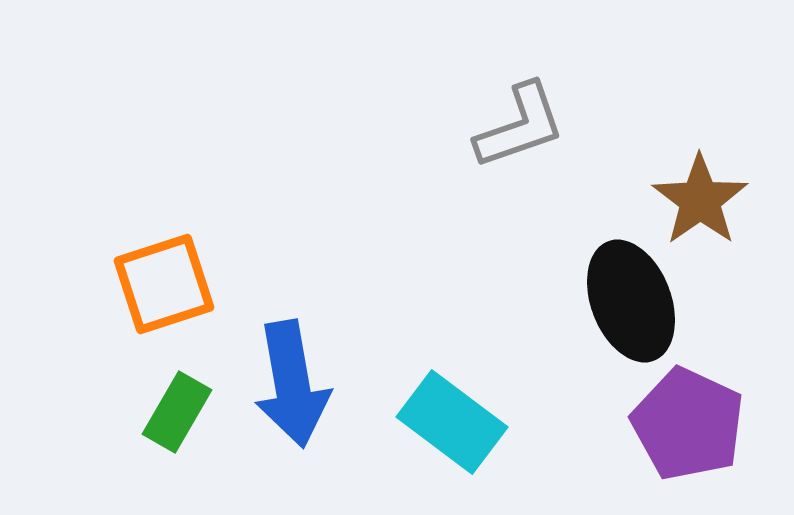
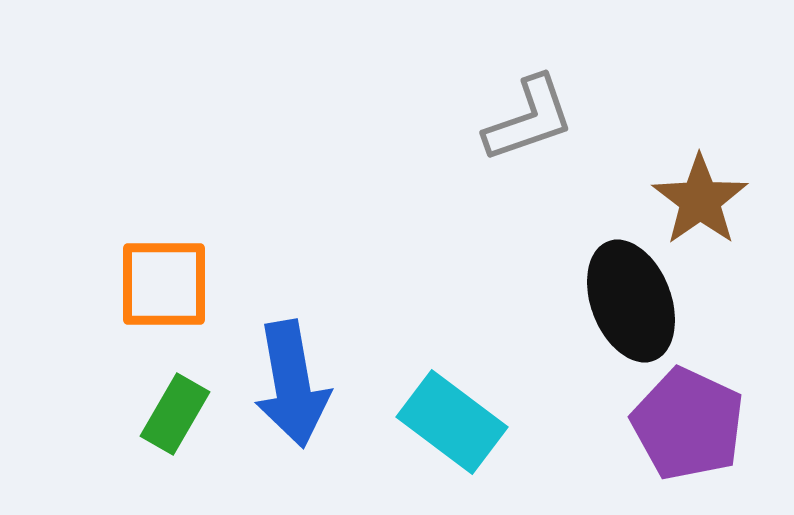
gray L-shape: moved 9 px right, 7 px up
orange square: rotated 18 degrees clockwise
green rectangle: moved 2 px left, 2 px down
